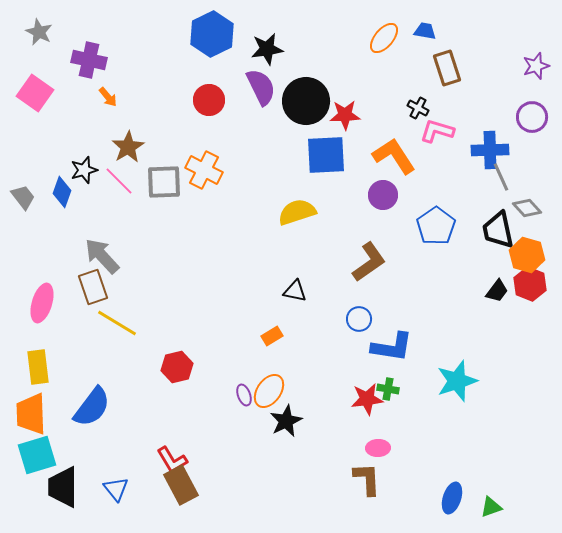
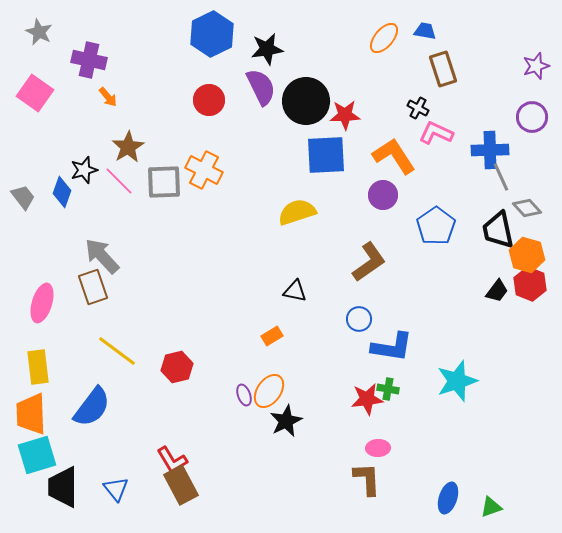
brown rectangle at (447, 68): moved 4 px left, 1 px down
pink L-shape at (437, 131): moved 1 px left, 2 px down; rotated 8 degrees clockwise
yellow line at (117, 323): moved 28 px down; rotated 6 degrees clockwise
blue ellipse at (452, 498): moved 4 px left
